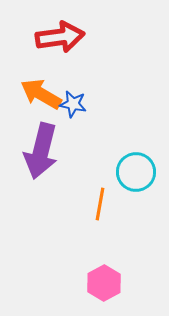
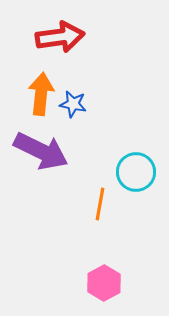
orange arrow: rotated 66 degrees clockwise
purple arrow: rotated 78 degrees counterclockwise
